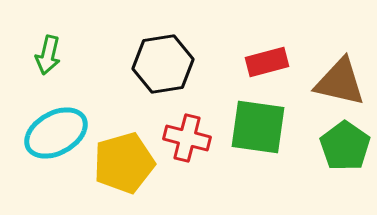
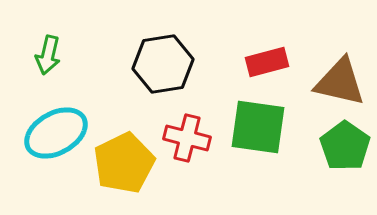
yellow pentagon: rotated 10 degrees counterclockwise
